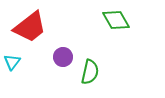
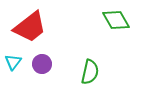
purple circle: moved 21 px left, 7 px down
cyan triangle: moved 1 px right
